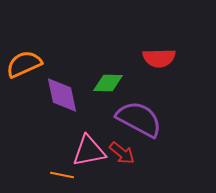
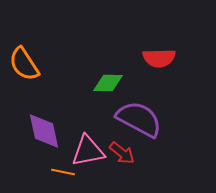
orange semicircle: rotated 99 degrees counterclockwise
purple diamond: moved 18 px left, 36 px down
pink triangle: moved 1 px left
orange line: moved 1 px right, 3 px up
